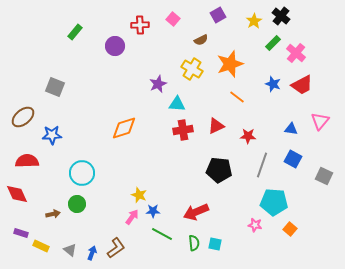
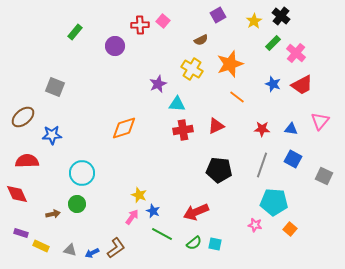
pink square at (173, 19): moved 10 px left, 2 px down
red star at (248, 136): moved 14 px right, 7 px up
blue star at (153, 211): rotated 24 degrees clockwise
green semicircle at (194, 243): rotated 56 degrees clockwise
gray triangle at (70, 250): rotated 24 degrees counterclockwise
blue arrow at (92, 253): rotated 136 degrees counterclockwise
